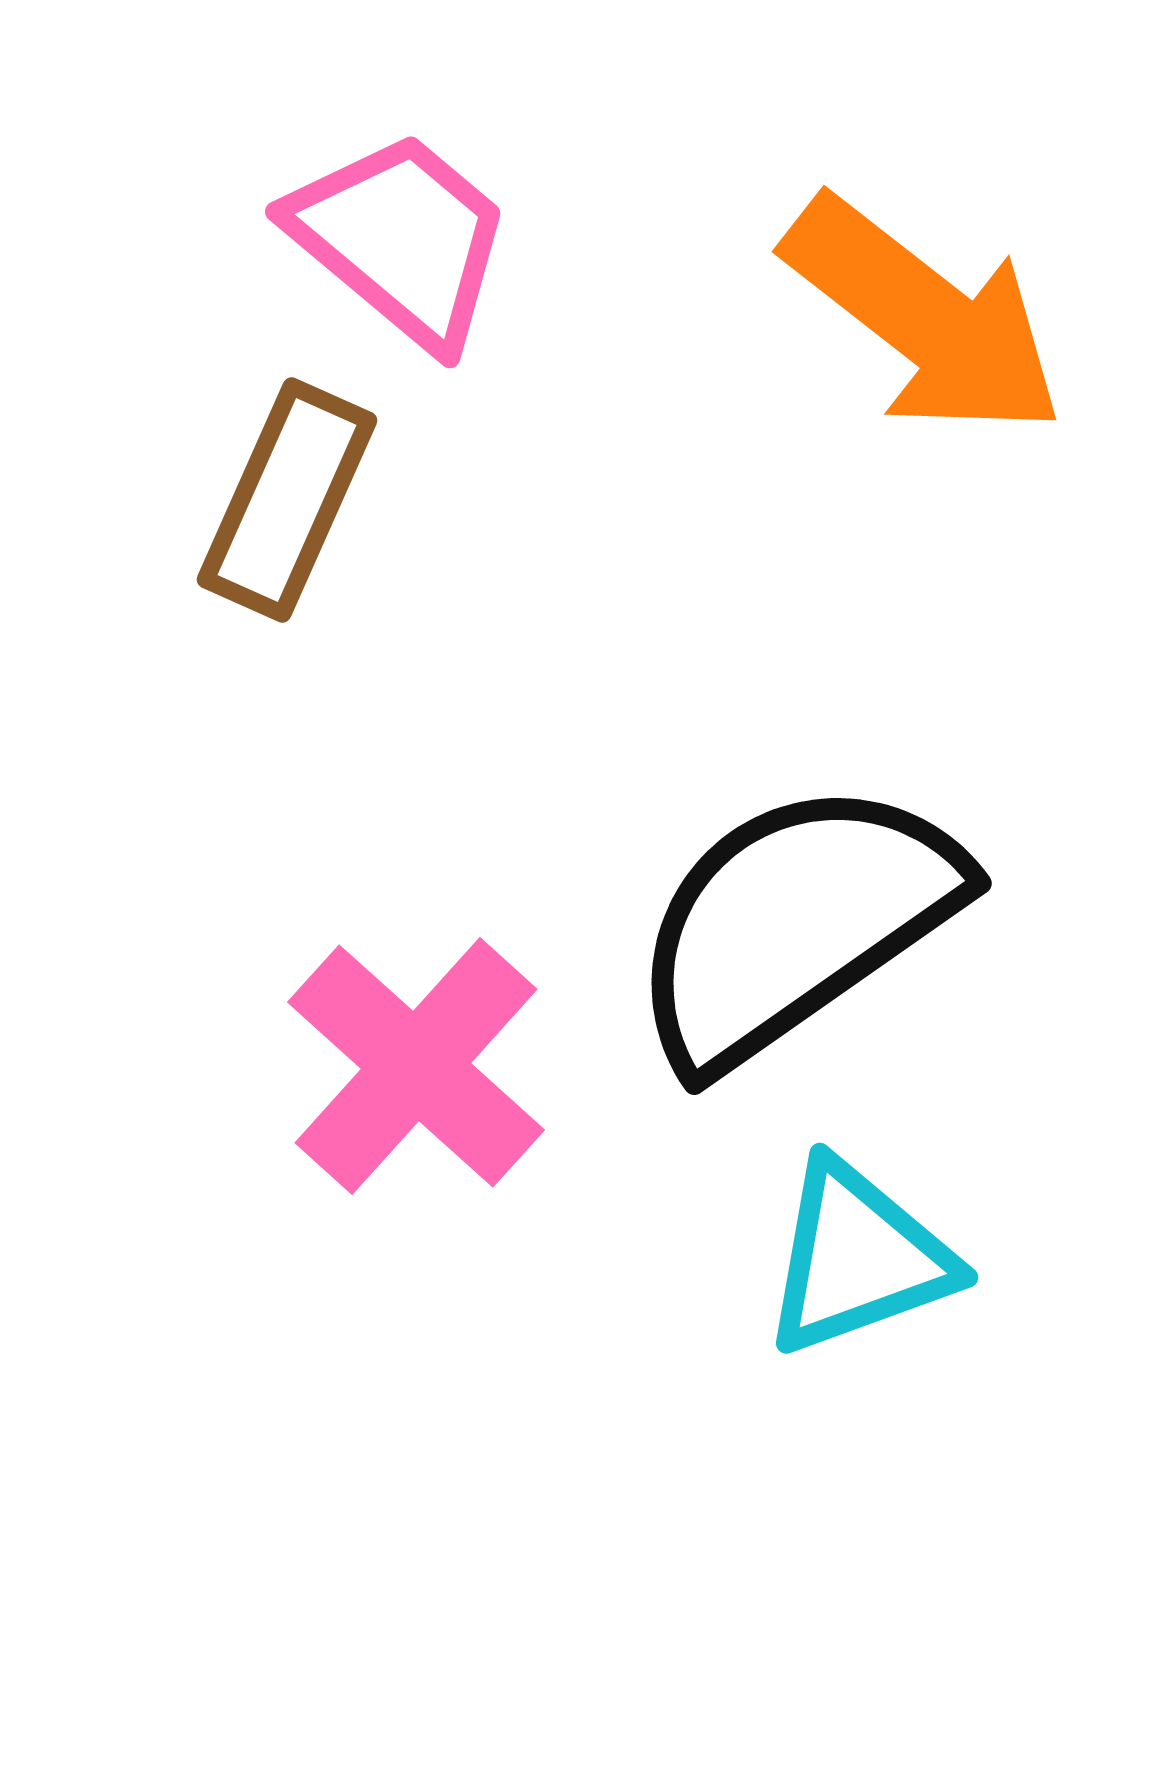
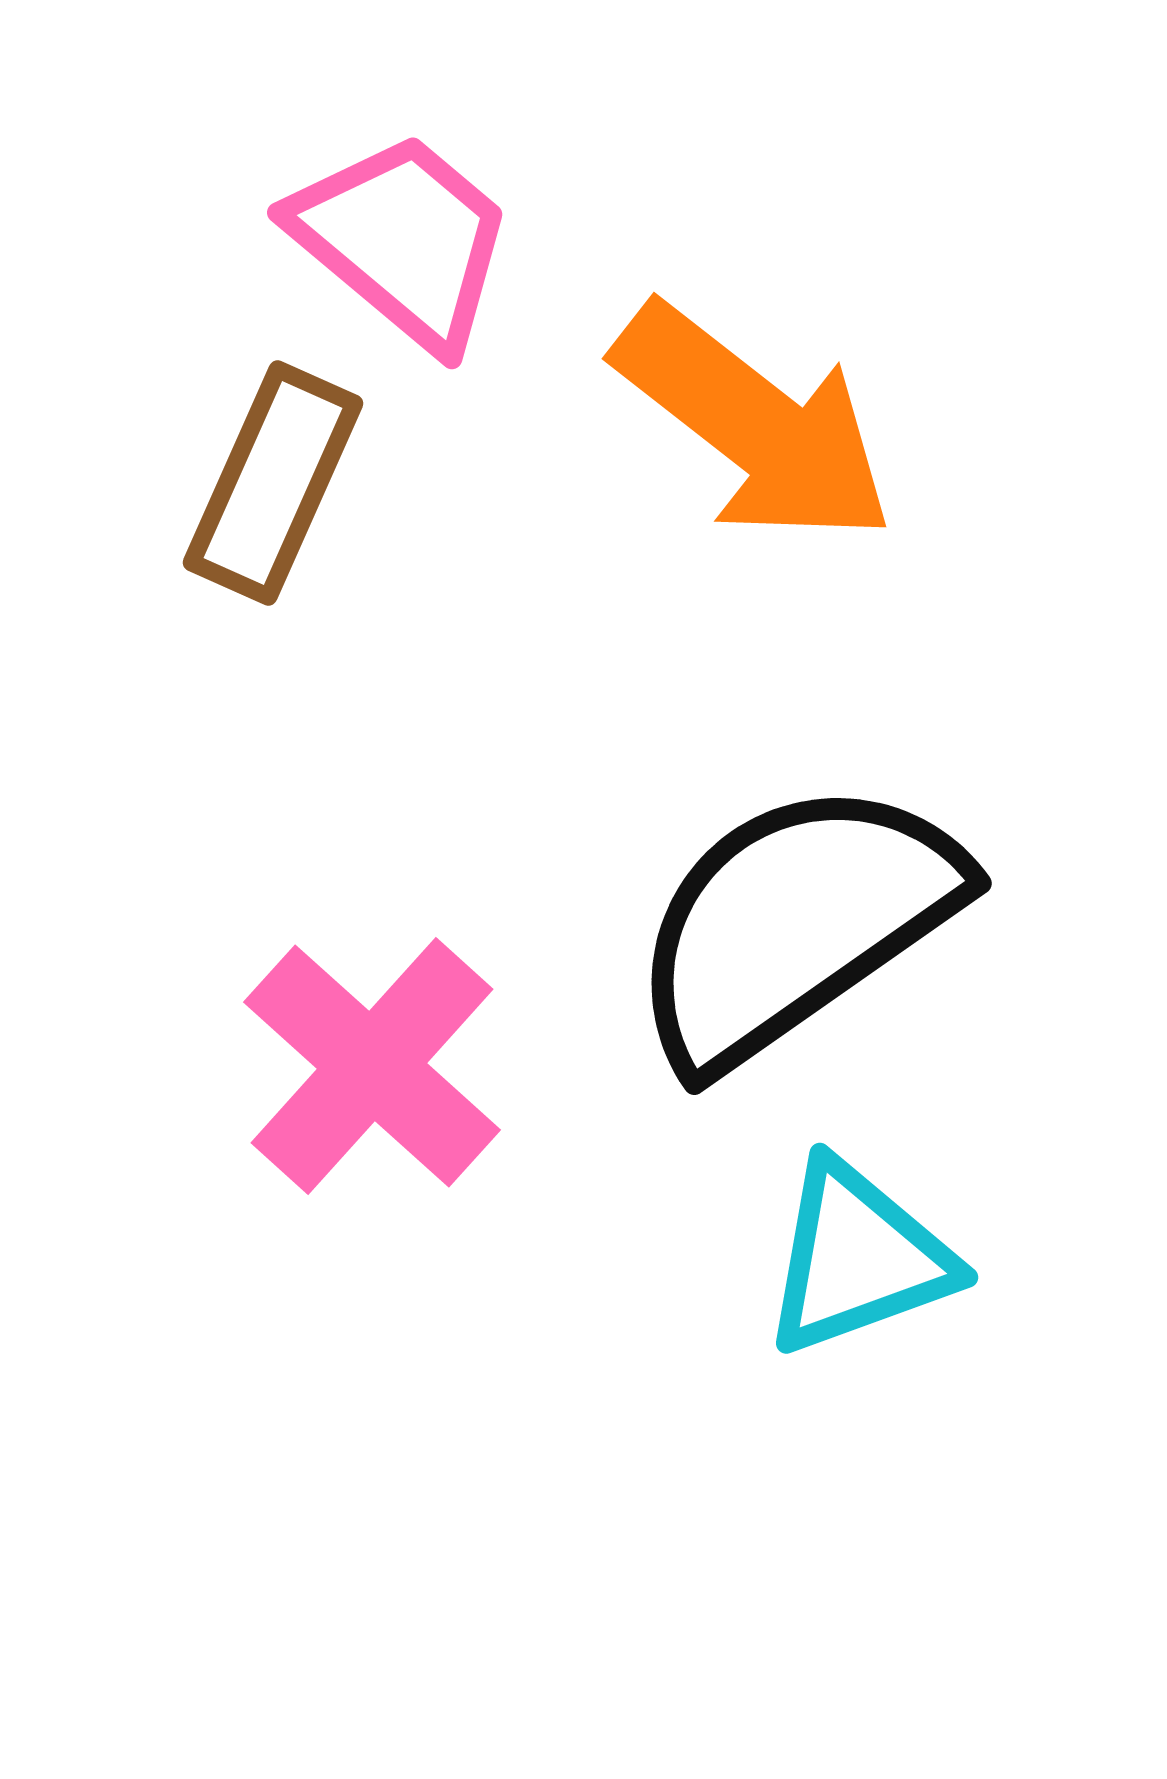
pink trapezoid: moved 2 px right, 1 px down
orange arrow: moved 170 px left, 107 px down
brown rectangle: moved 14 px left, 17 px up
pink cross: moved 44 px left
